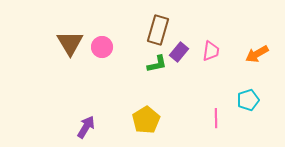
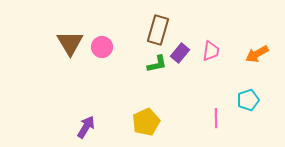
purple rectangle: moved 1 px right, 1 px down
yellow pentagon: moved 2 px down; rotated 8 degrees clockwise
